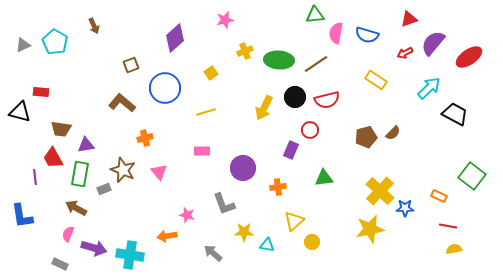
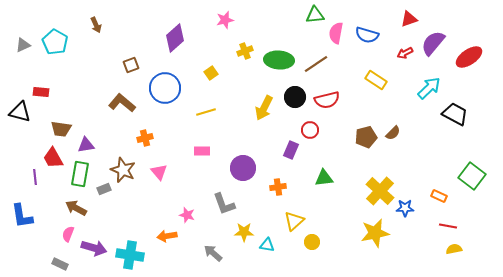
brown arrow at (94, 26): moved 2 px right, 1 px up
yellow star at (370, 229): moved 5 px right, 4 px down
